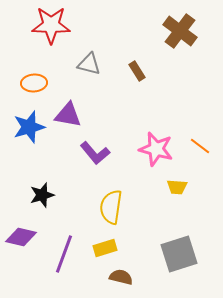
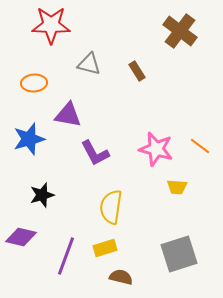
blue star: moved 12 px down
purple L-shape: rotated 12 degrees clockwise
purple line: moved 2 px right, 2 px down
